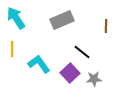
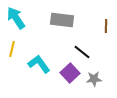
gray rectangle: rotated 30 degrees clockwise
yellow line: rotated 14 degrees clockwise
